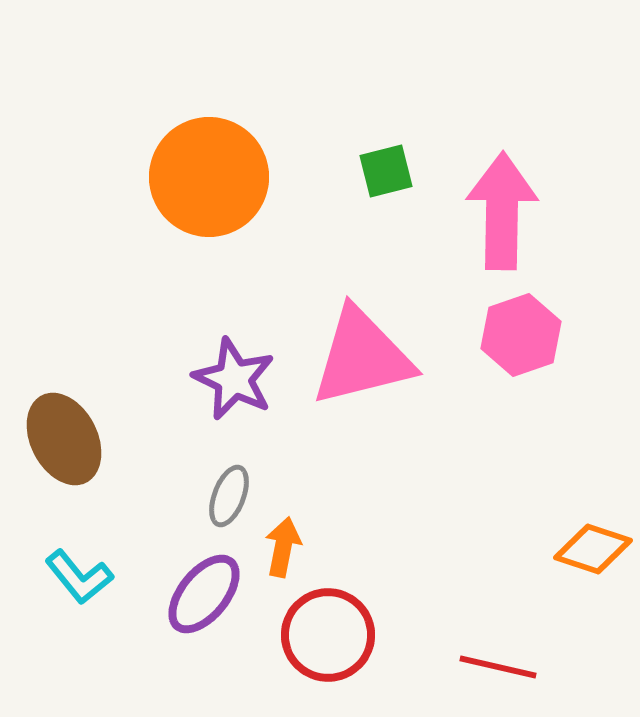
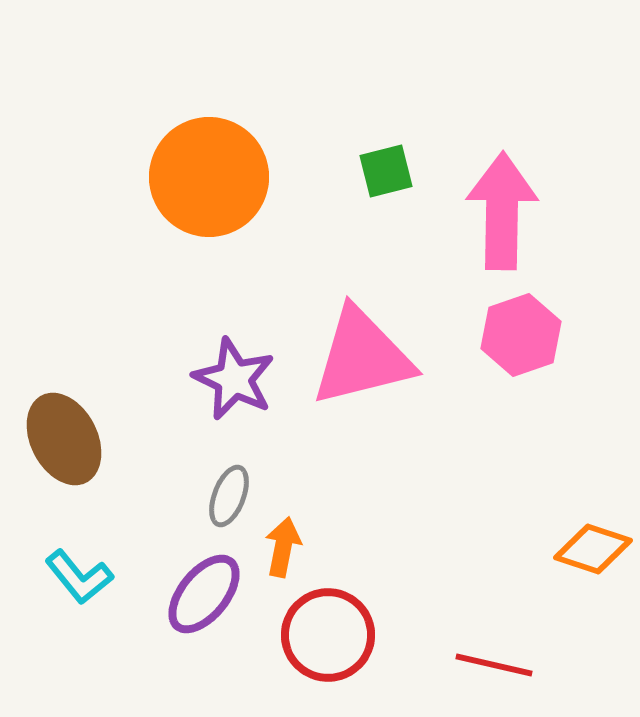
red line: moved 4 px left, 2 px up
